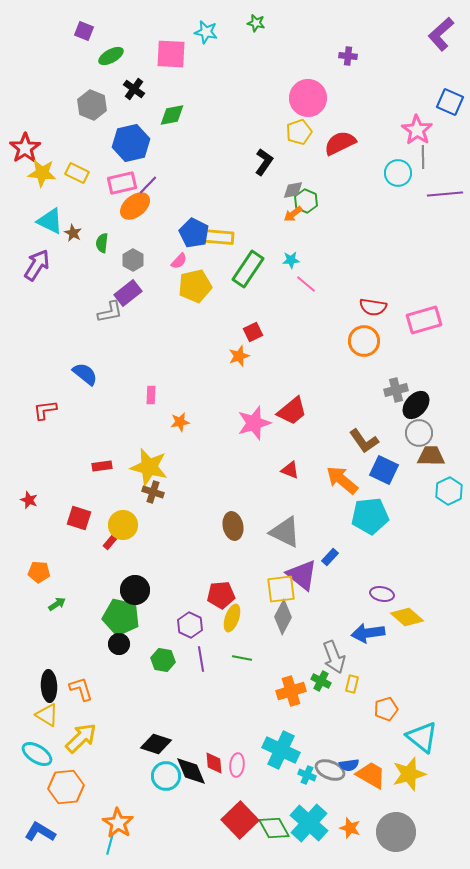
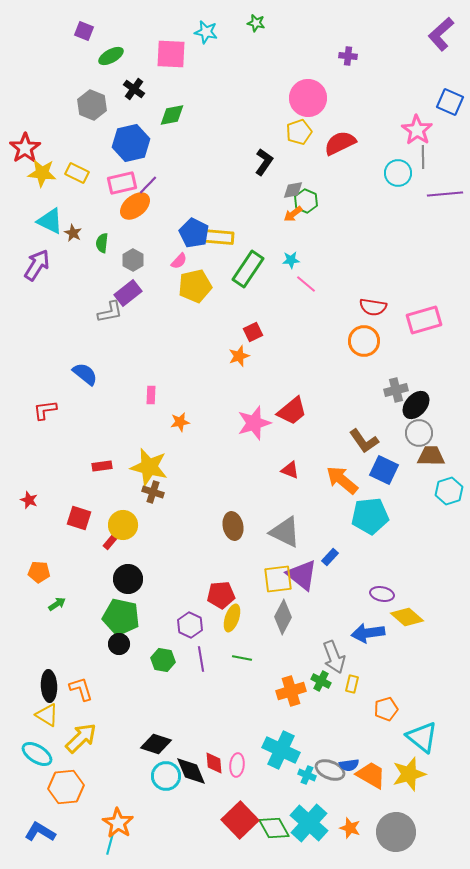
cyan hexagon at (449, 491): rotated 8 degrees clockwise
yellow square at (281, 589): moved 3 px left, 10 px up
black circle at (135, 590): moved 7 px left, 11 px up
